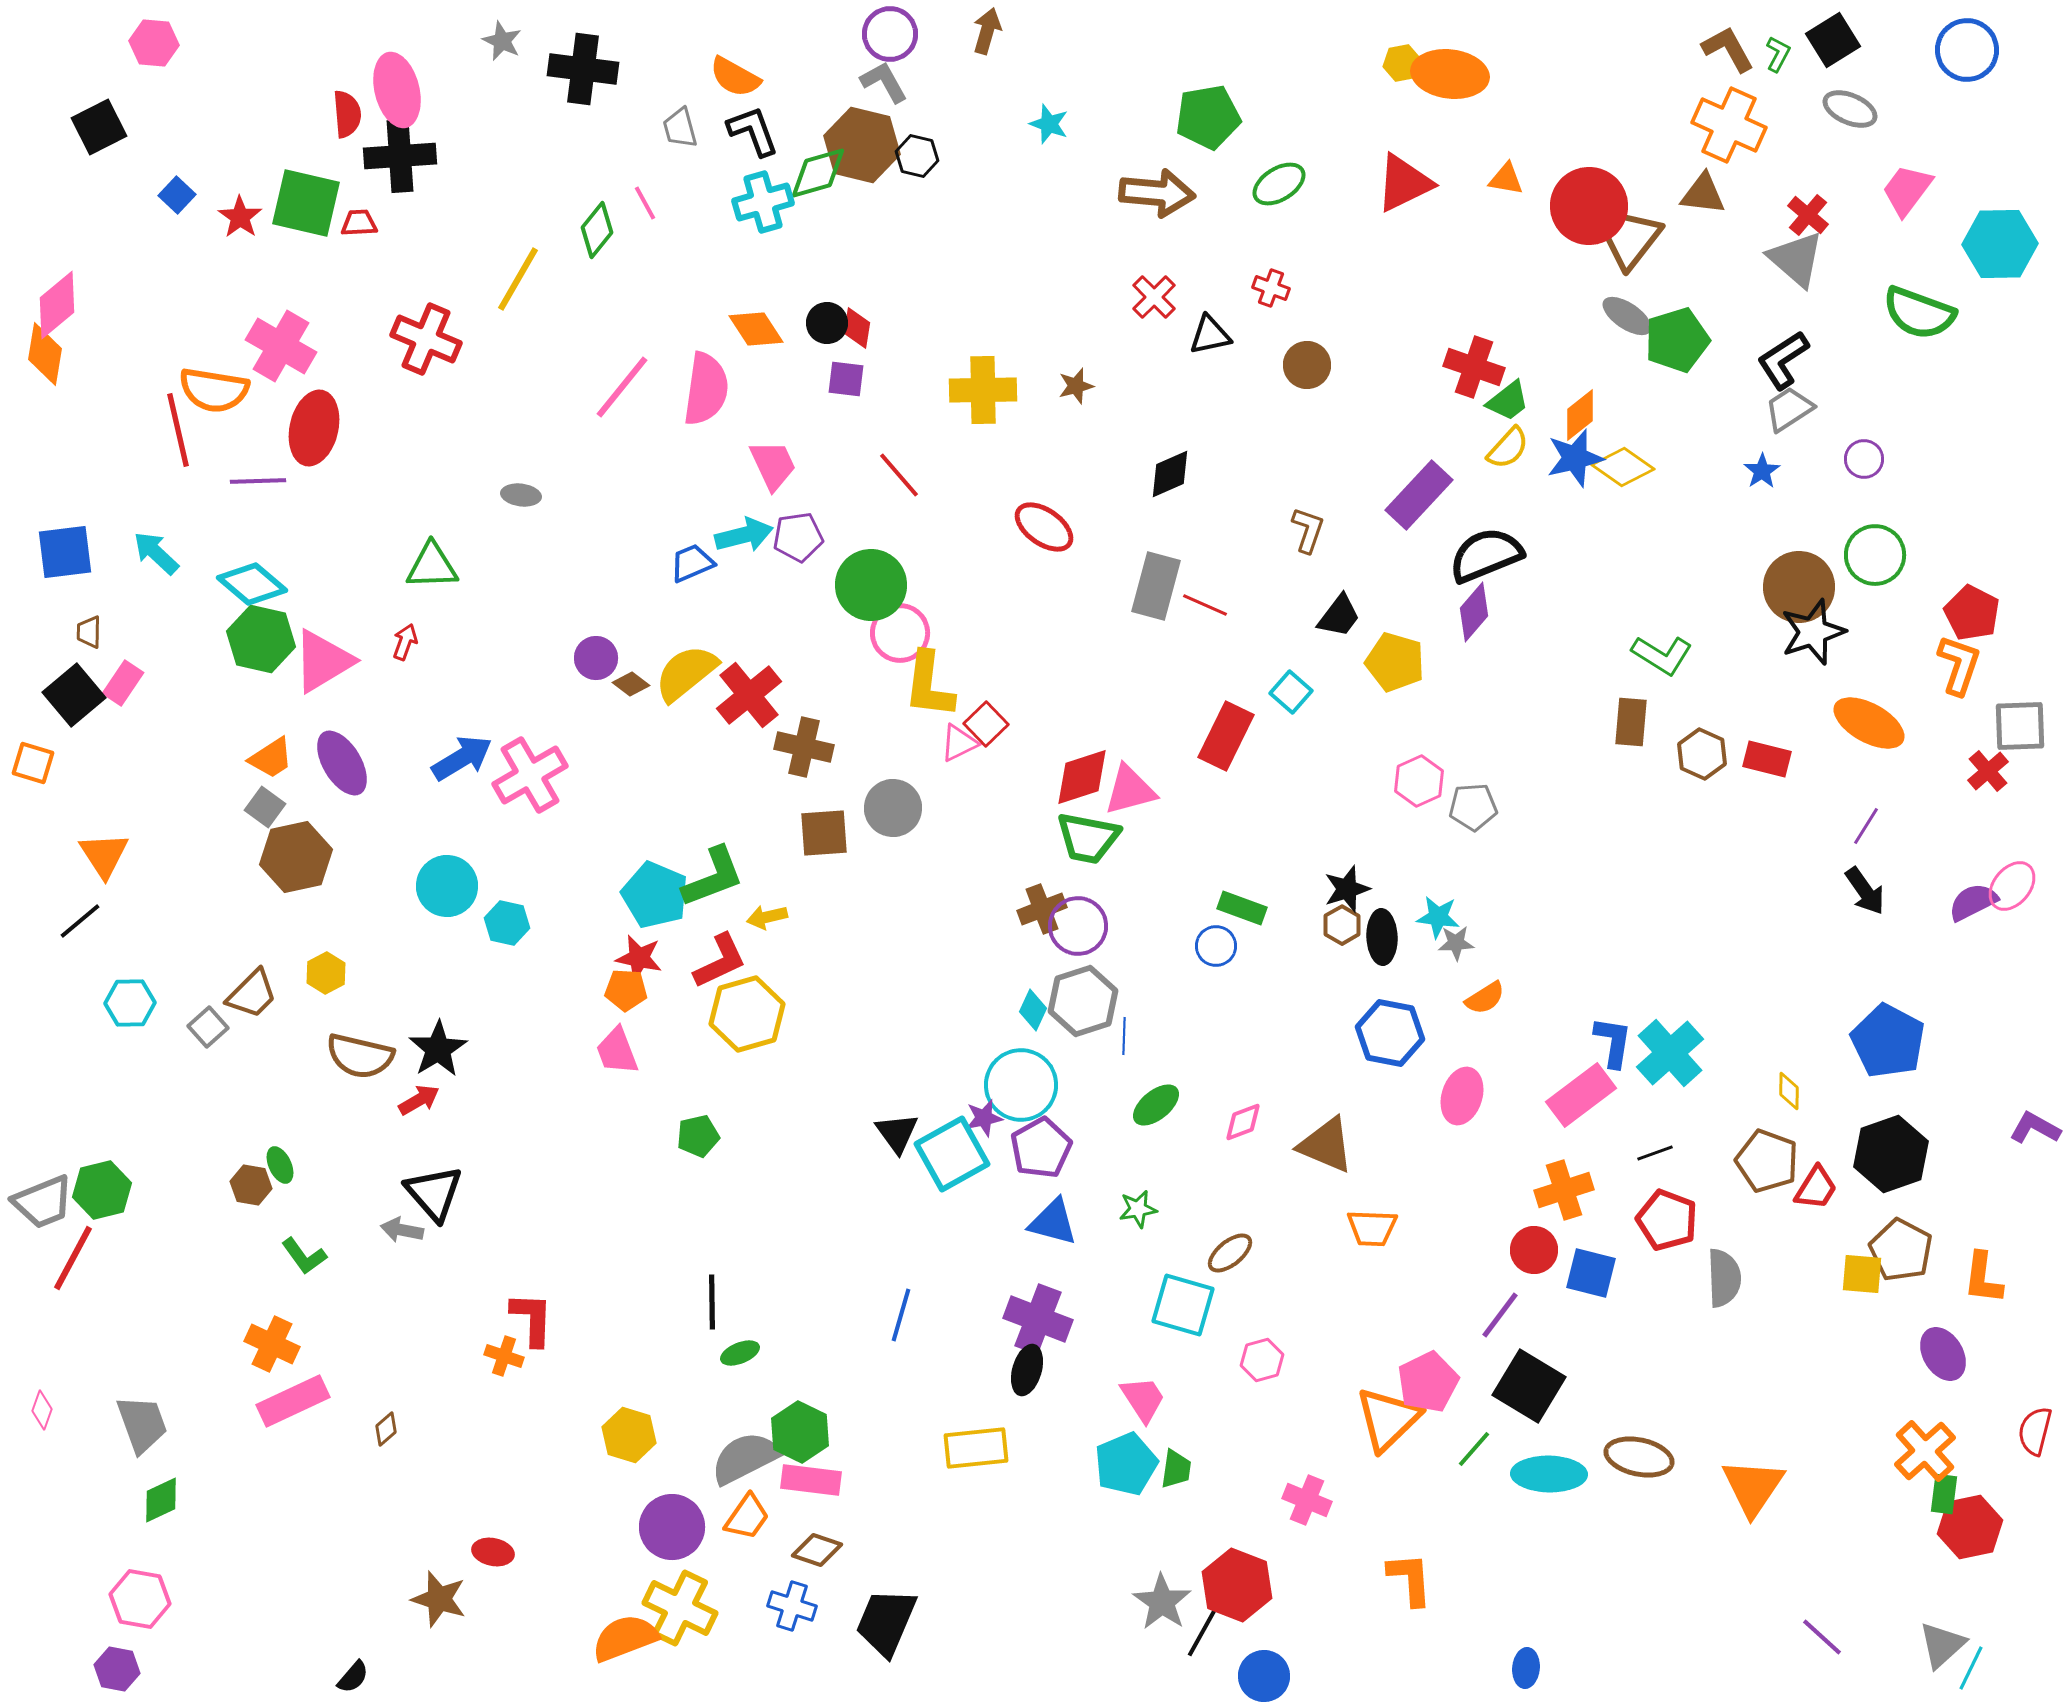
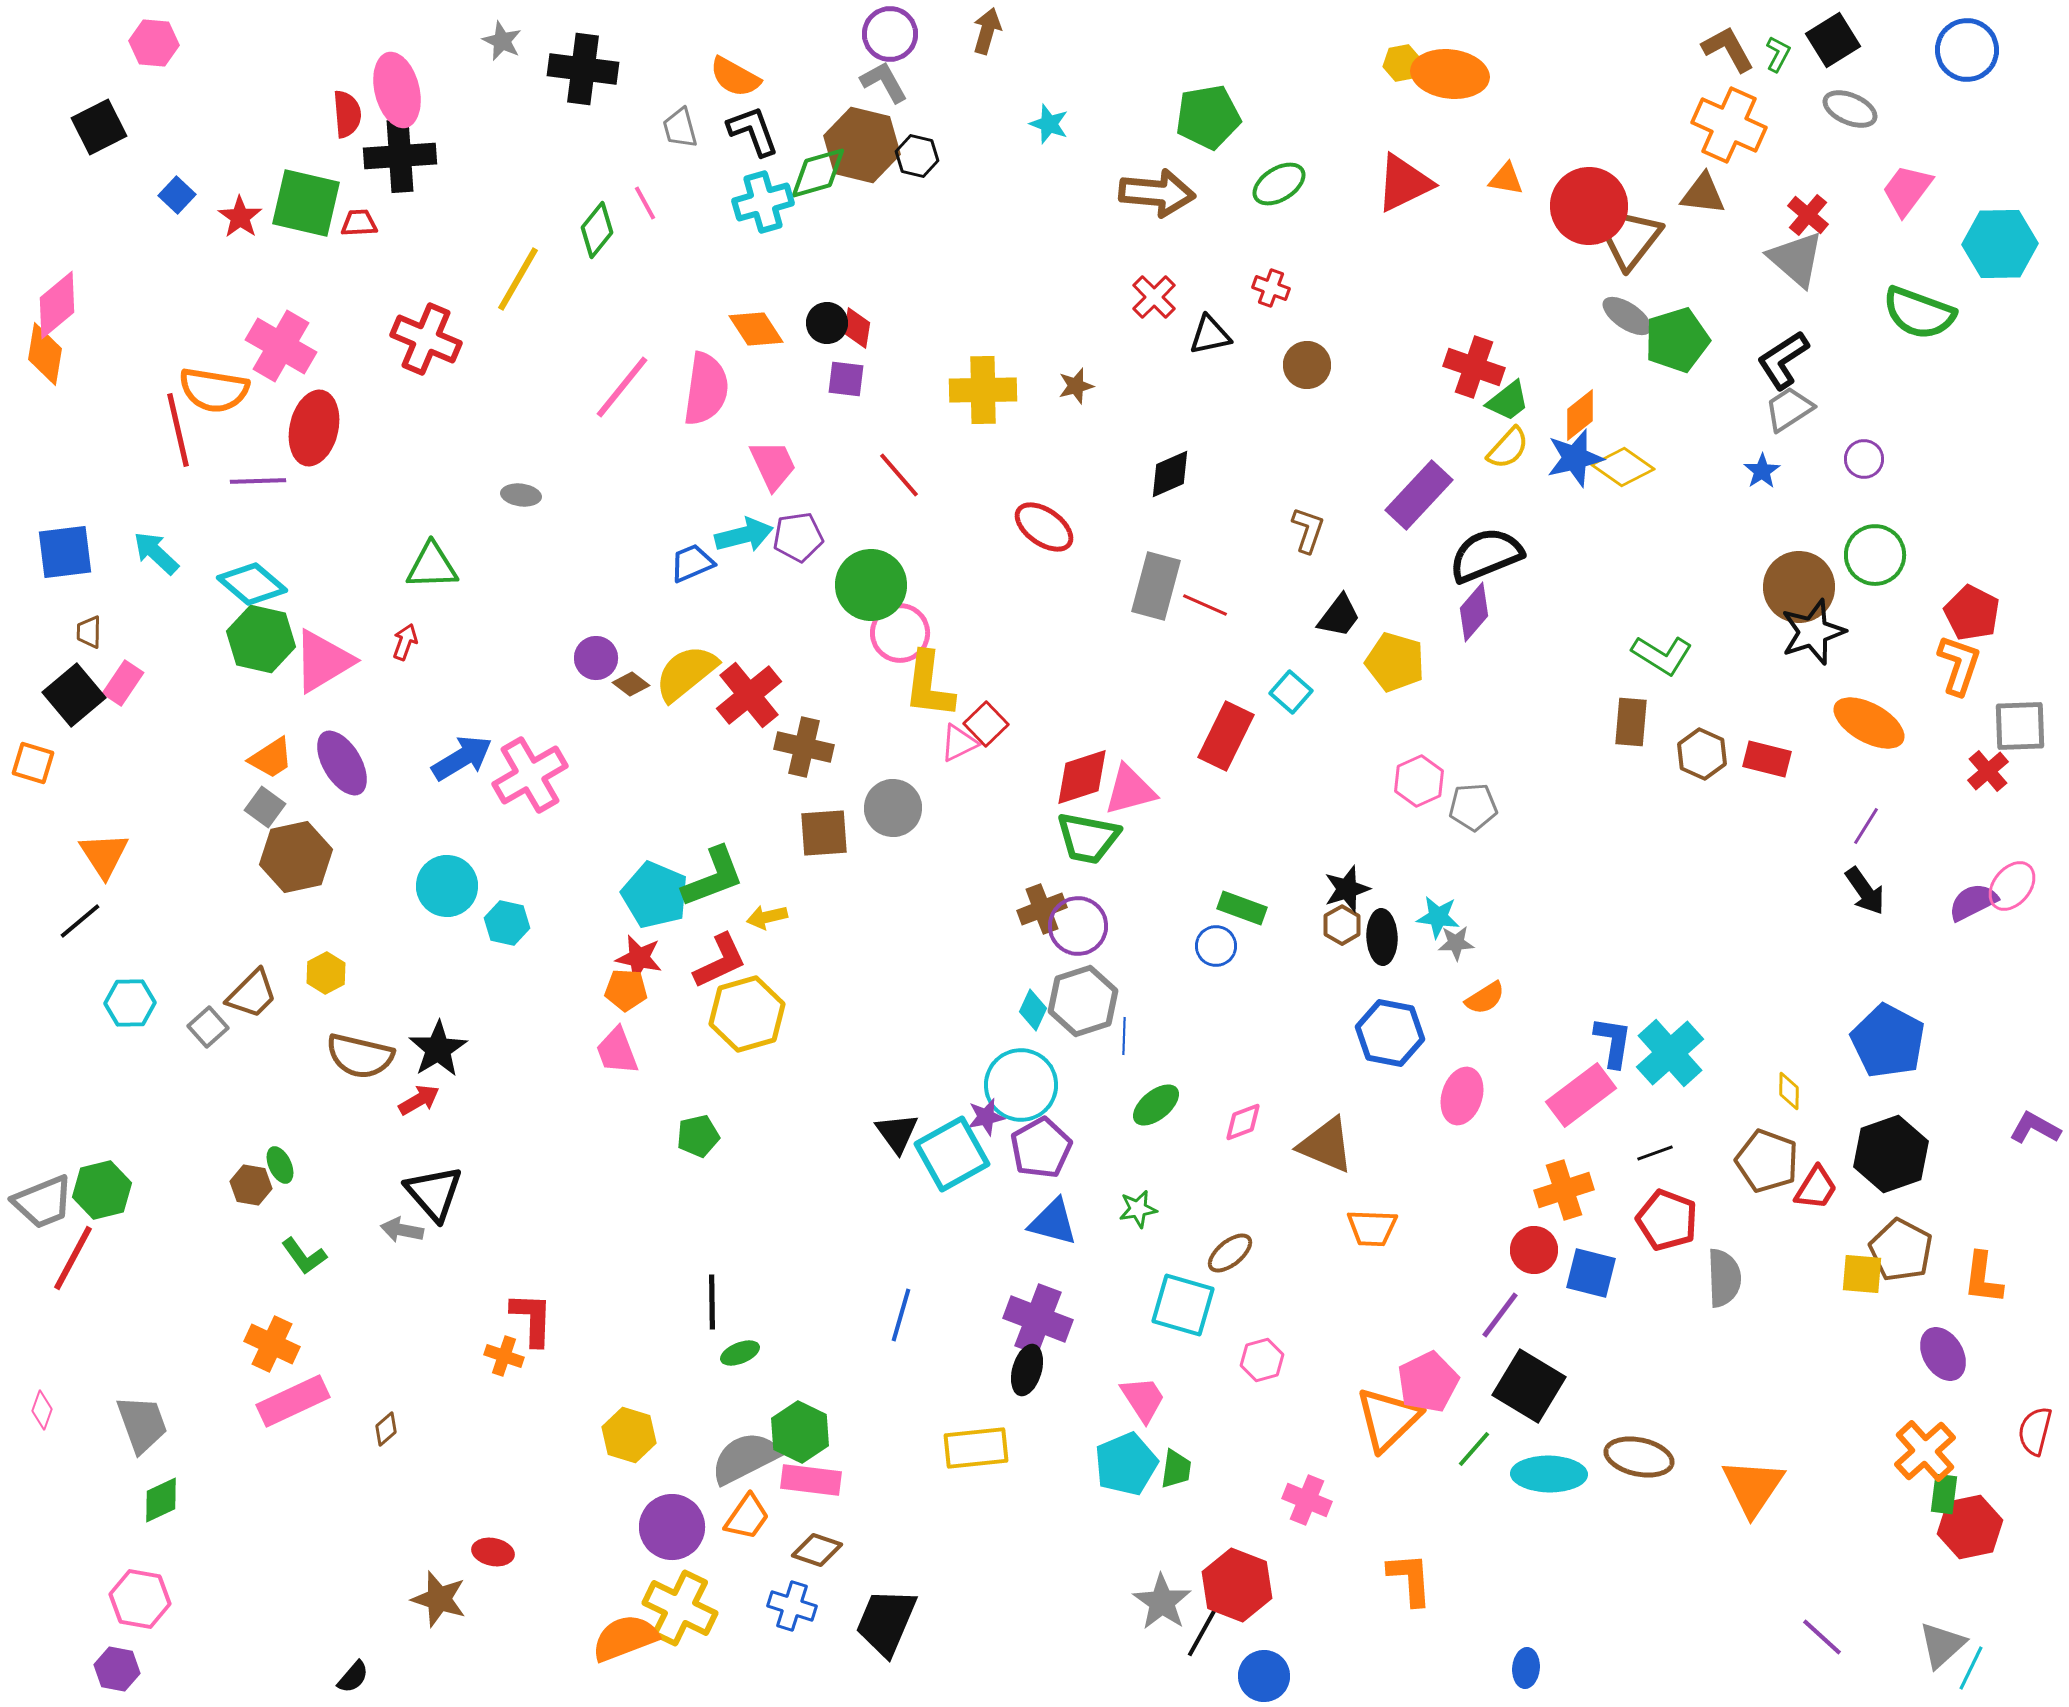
purple star at (984, 1118): moved 2 px right, 1 px up
